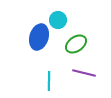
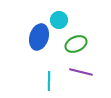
cyan circle: moved 1 px right
green ellipse: rotated 10 degrees clockwise
purple line: moved 3 px left, 1 px up
